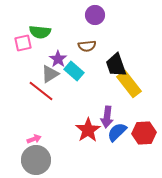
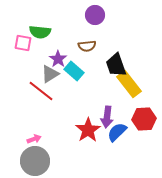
pink square: rotated 24 degrees clockwise
red hexagon: moved 14 px up
gray circle: moved 1 px left, 1 px down
